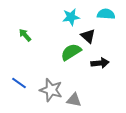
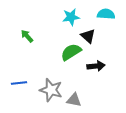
green arrow: moved 2 px right, 1 px down
black arrow: moved 4 px left, 3 px down
blue line: rotated 42 degrees counterclockwise
